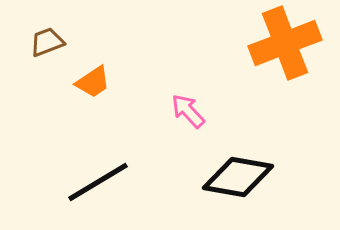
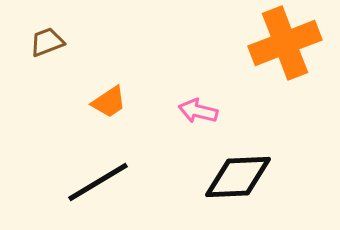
orange trapezoid: moved 16 px right, 20 px down
pink arrow: moved 10 px right; rotated 33 degrees counterclockwise
black diamond: rotated 12 degrees counterclockwise
